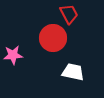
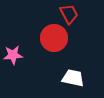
red circle: moved 1 px right
white trapezoid: moved 6 px down
